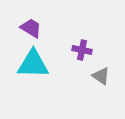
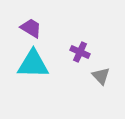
purple cross: moved 2 px left, 2 px down; rotated 12 degrees clockwise
gray triangle: rotated 12 degrees clockwise
